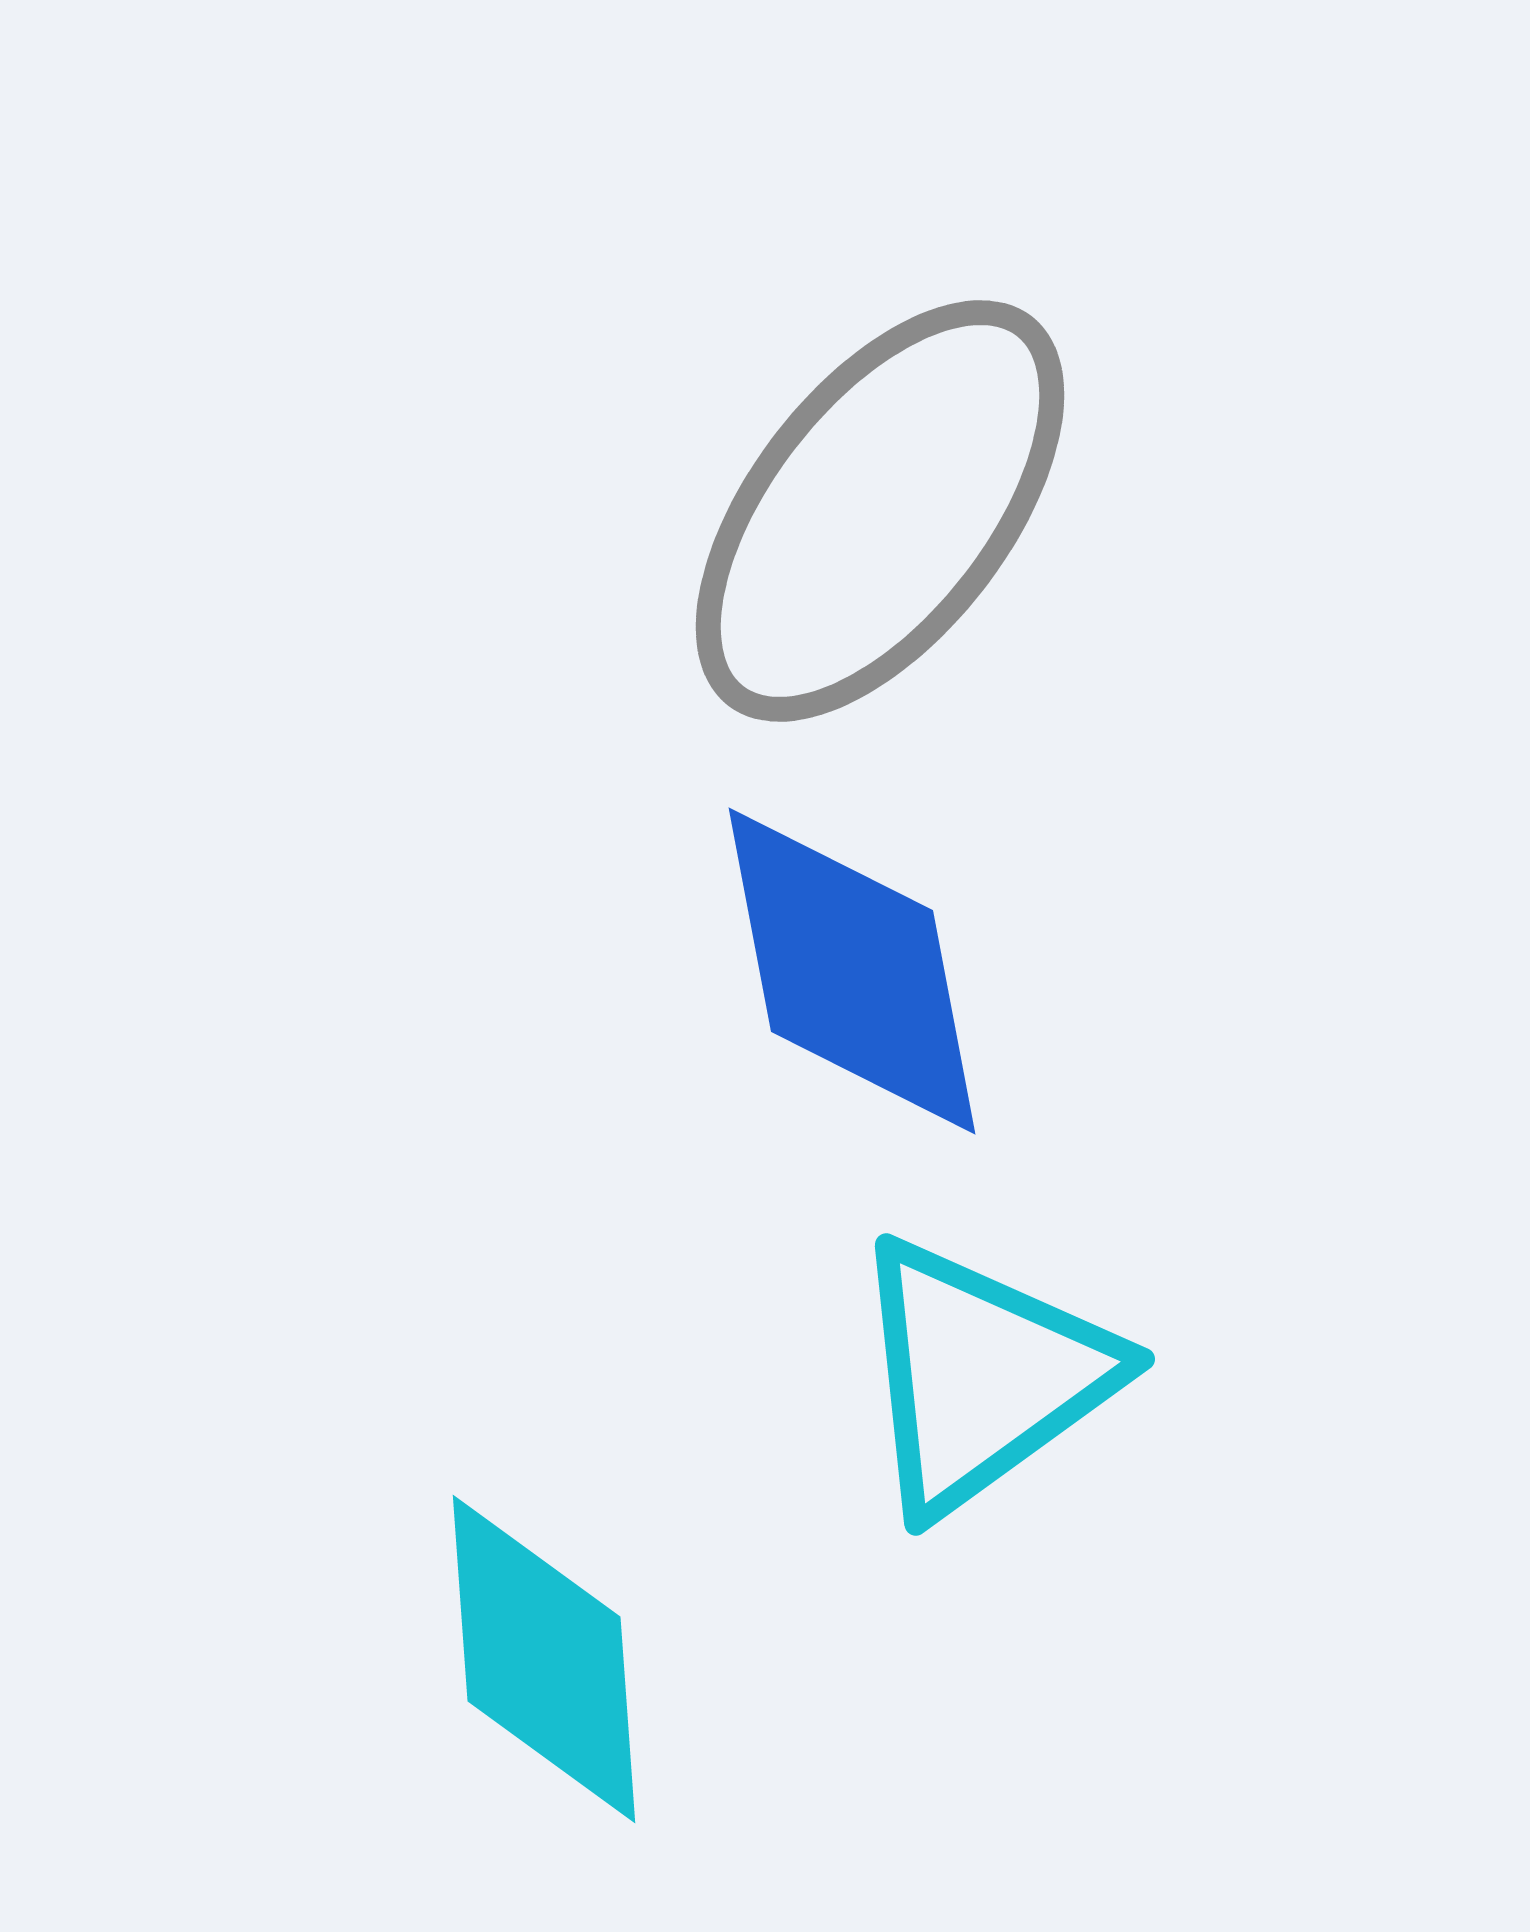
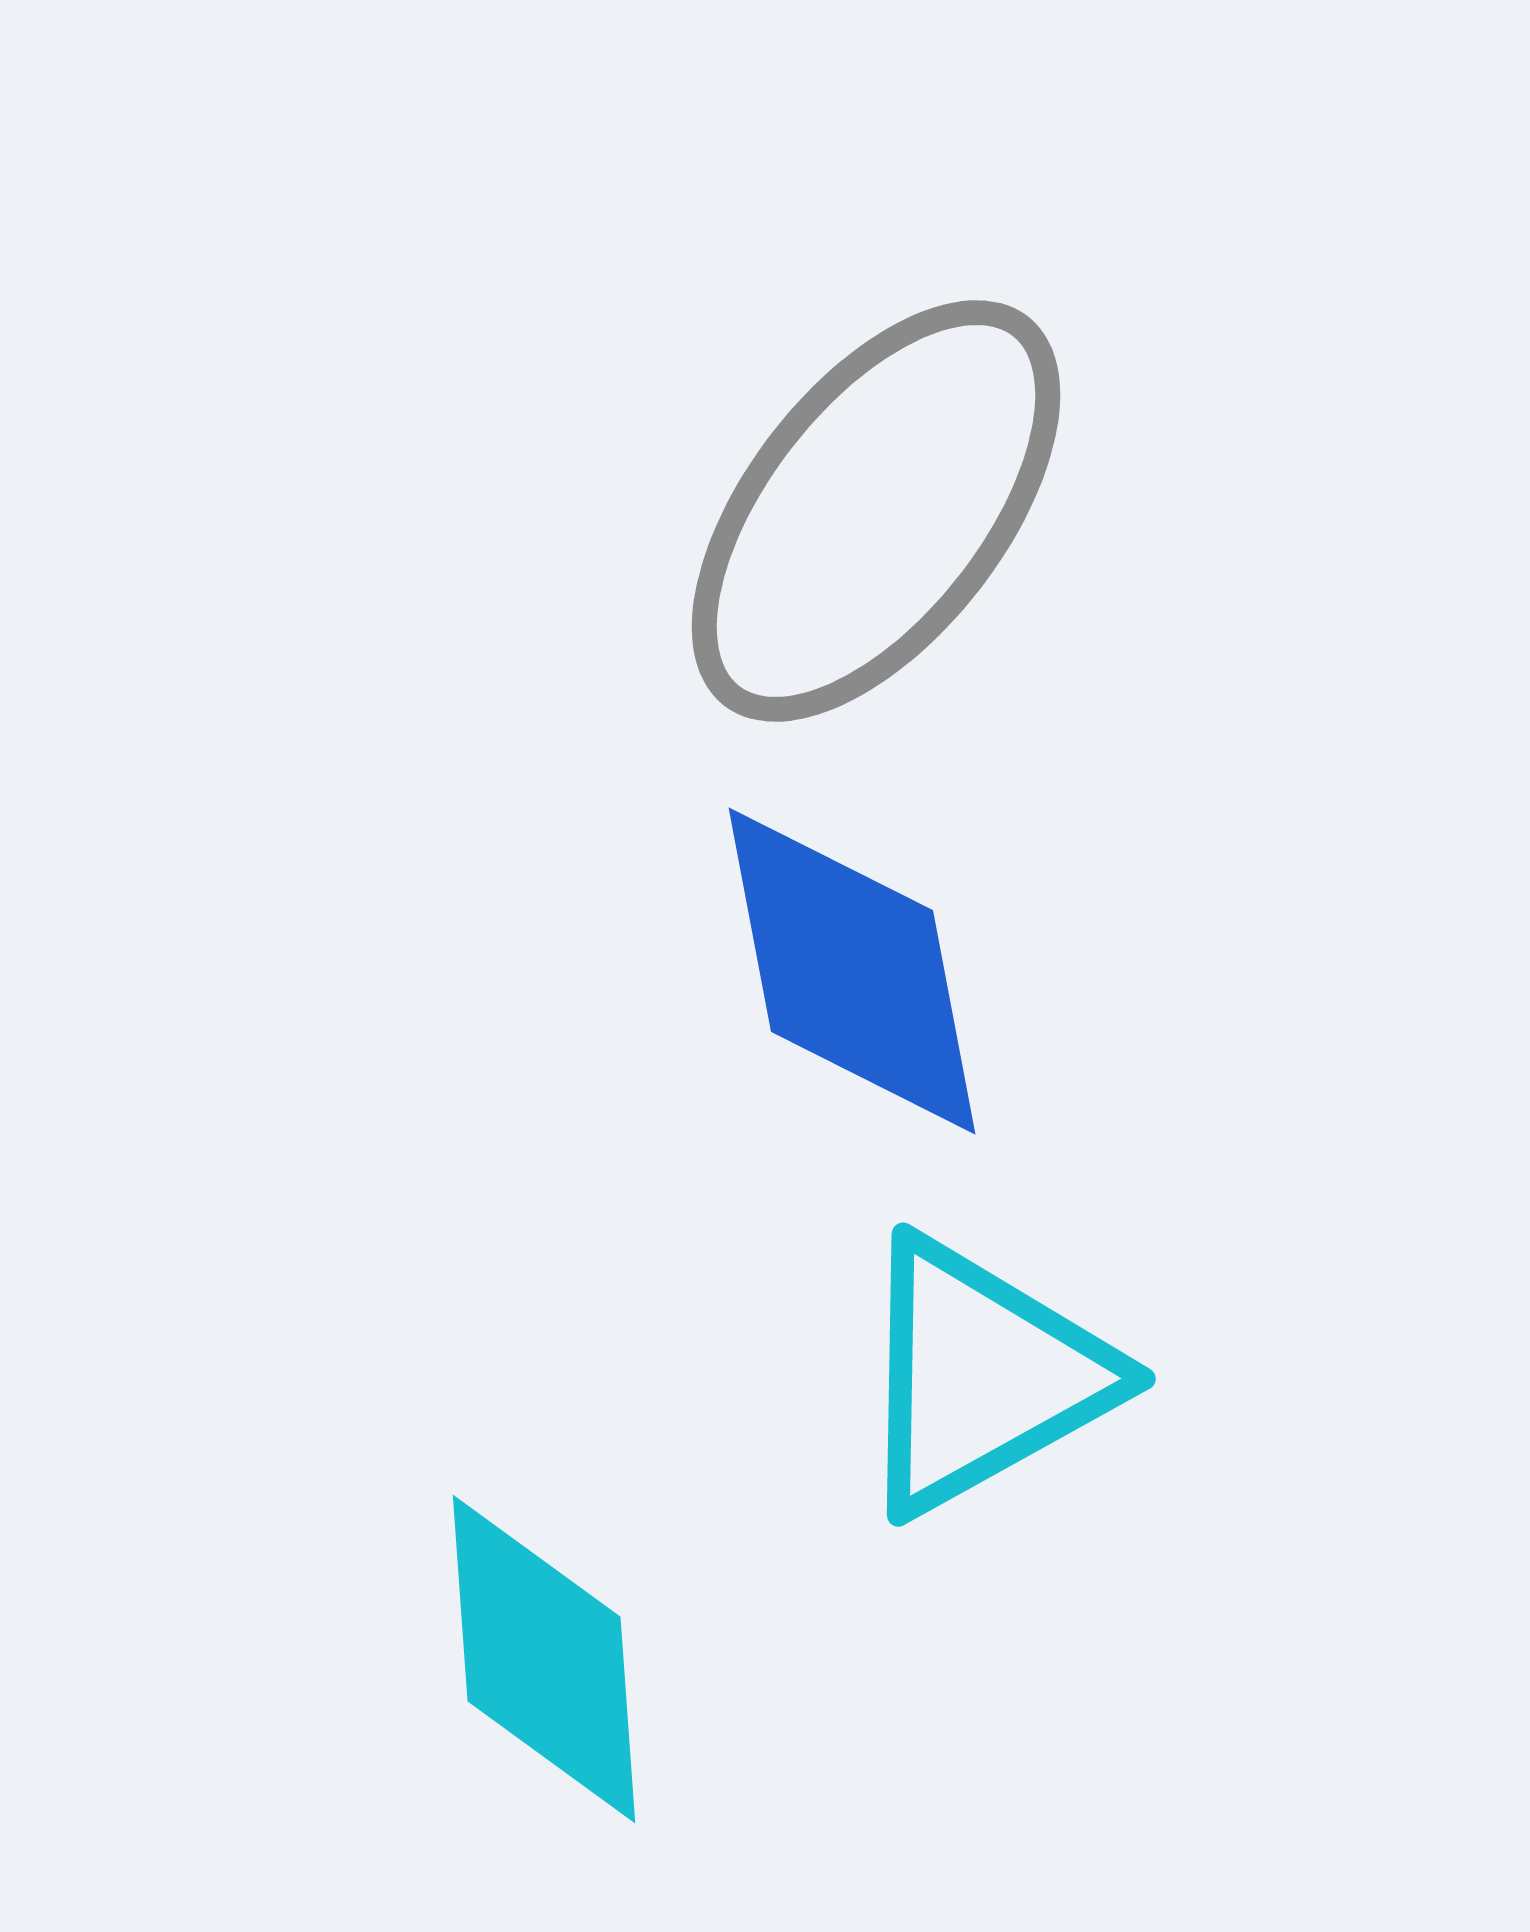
gray ellipse: moved 4 px left
cyan triangle: rotated 7 degrees clockwise
